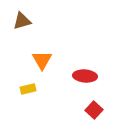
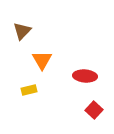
brown triangle: moved 10 px down; rotated 30 degrees counterclockwise
yellow rectangle: moved 1 px right, 1 px down
